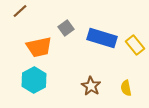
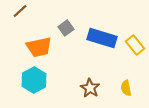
brown star: moved 1 px left, 2 px down
